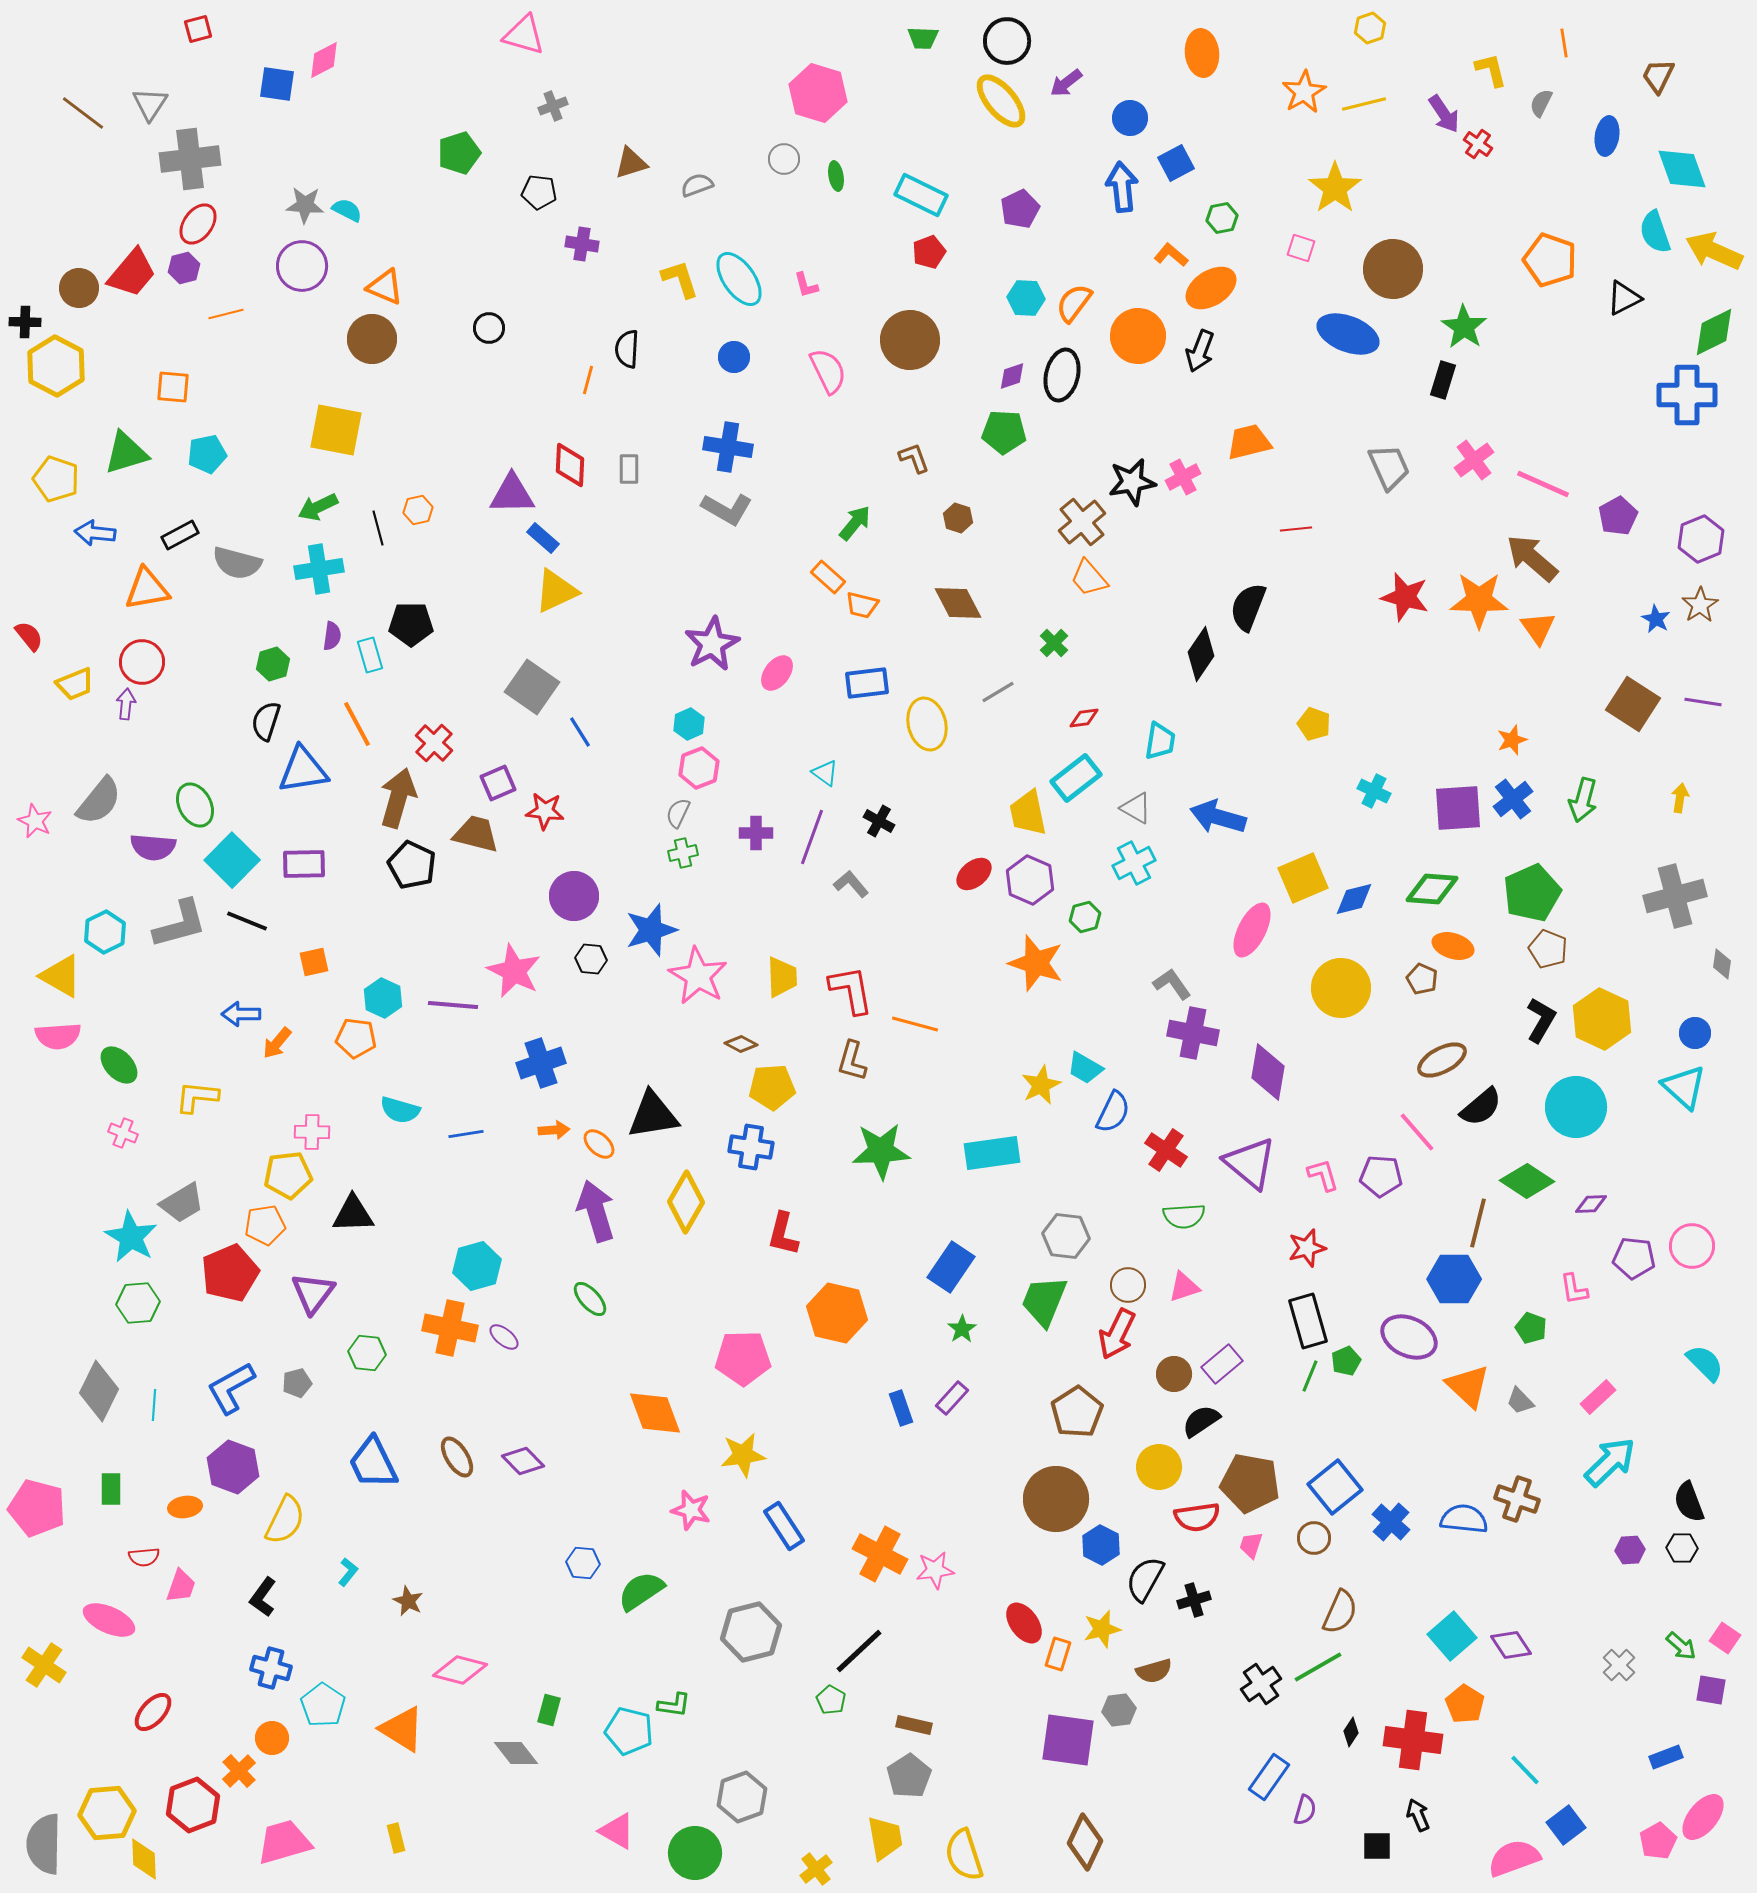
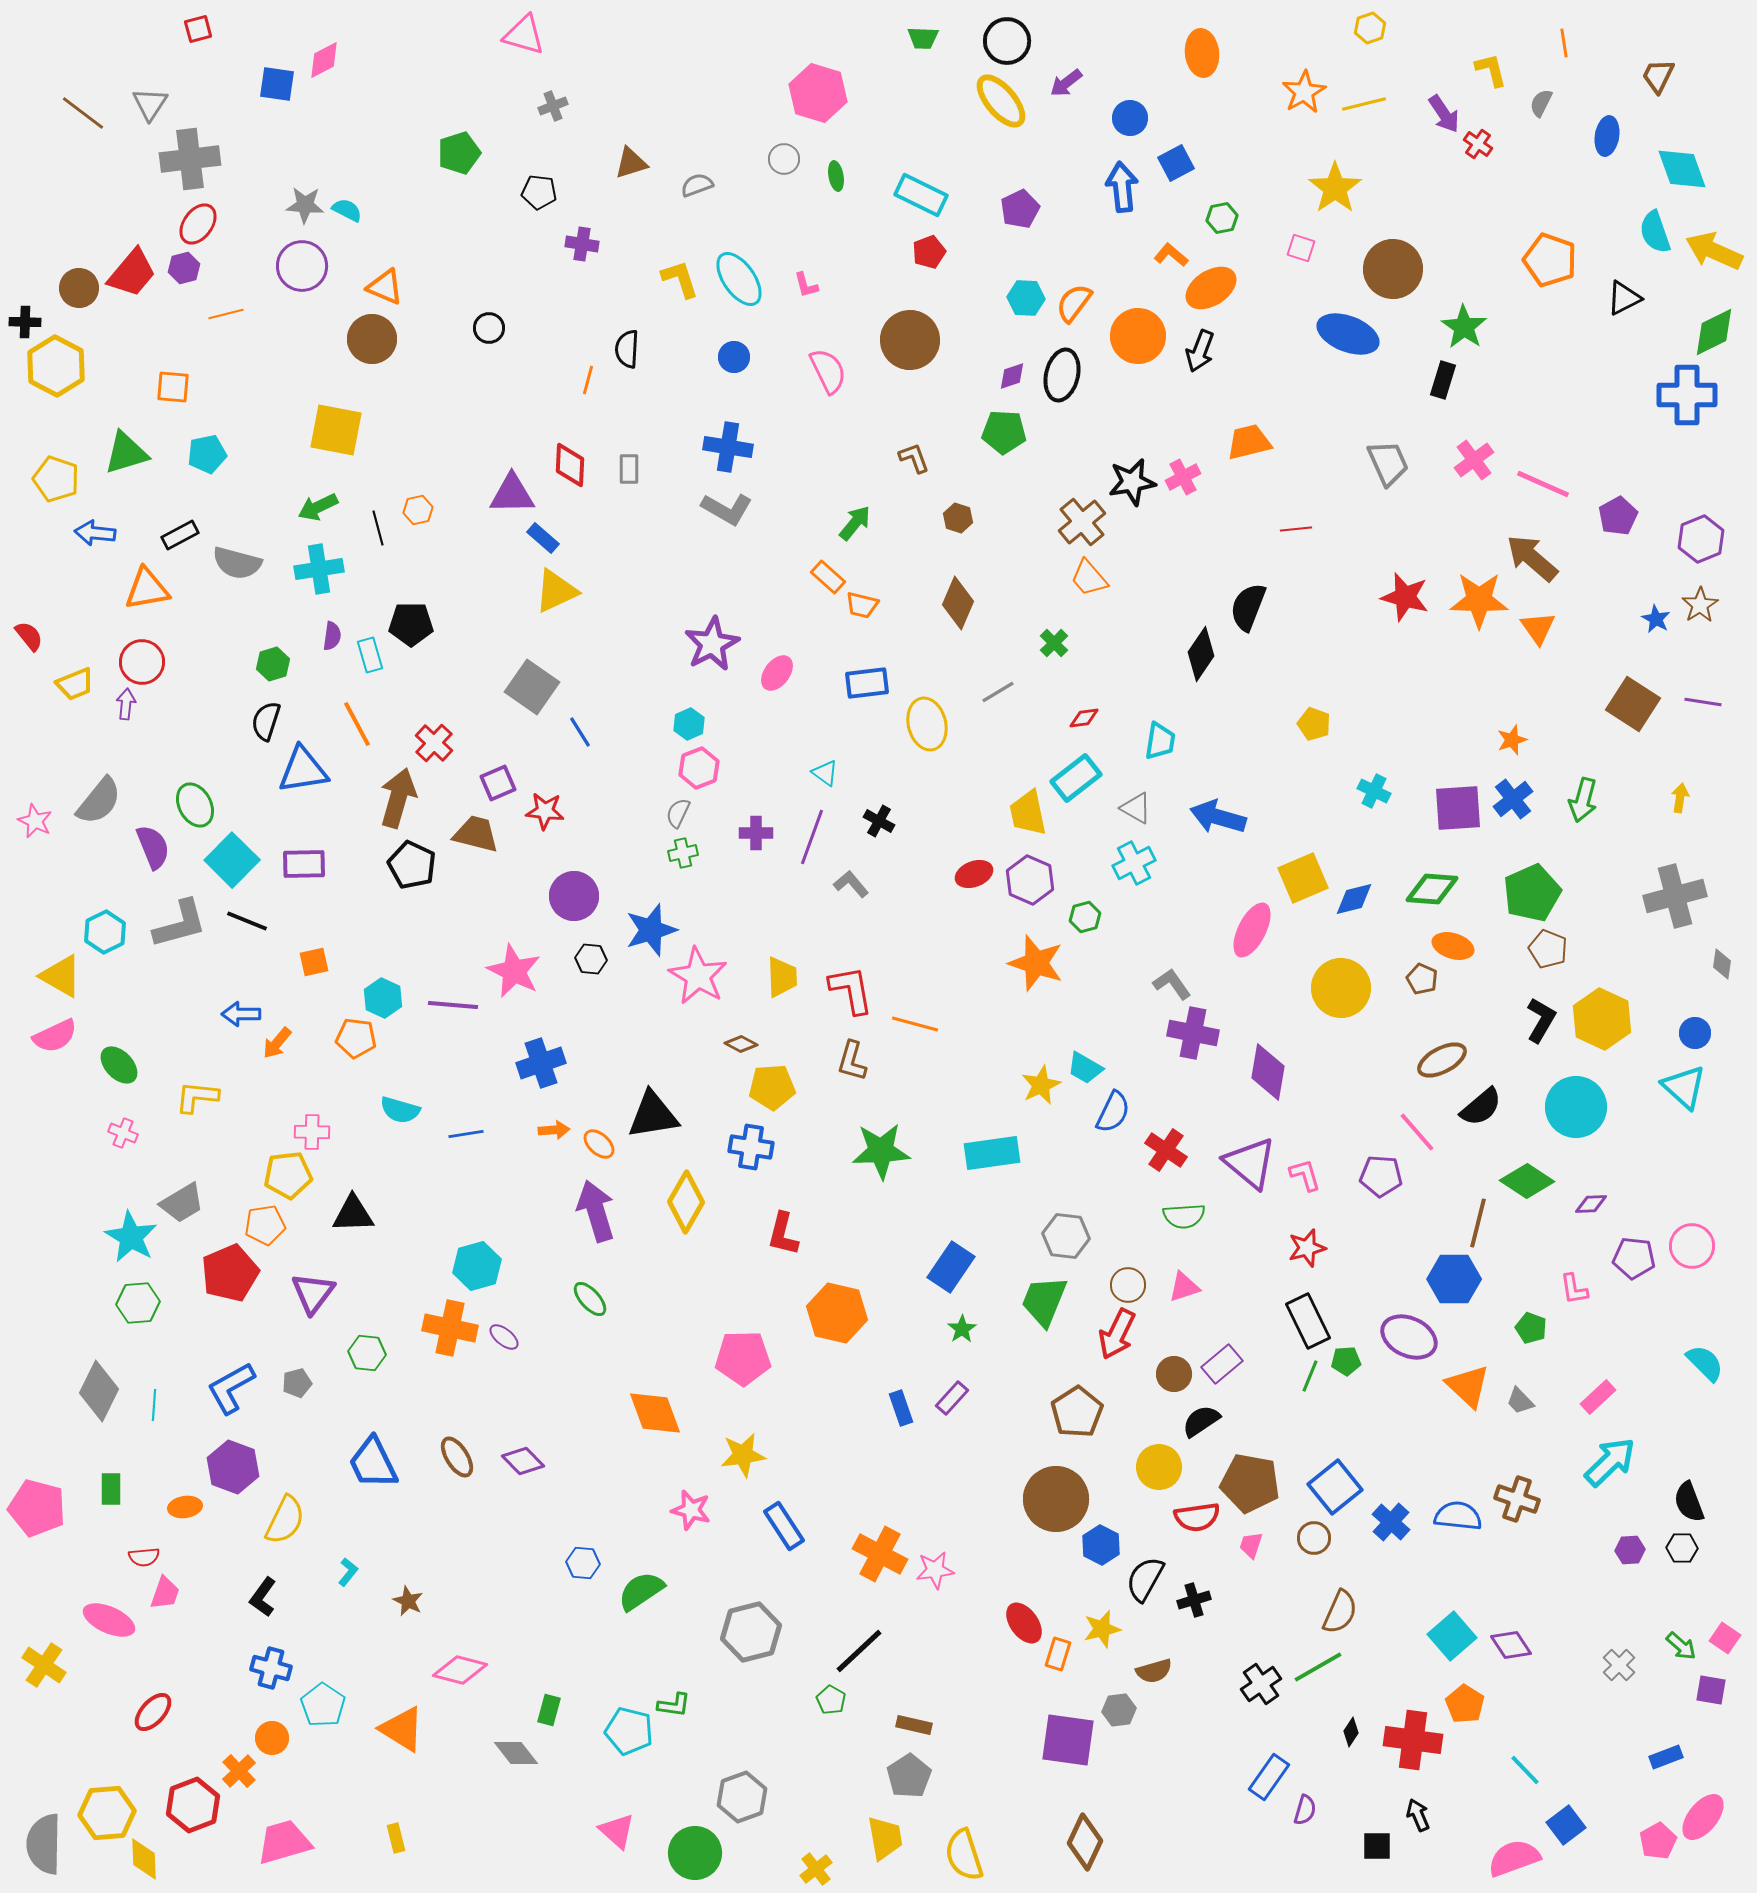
gray trapezoid at (1389, 467): moved 1 px left, 4 px up
brown diamond at (958, 603): rotated 51 degrees clockwise
purple semicircle at (153, 847): rotated 117 degrees counterclockwise
red ellipse at (974, 874): rotated 18 degrees clockwise
pink semicircle at (58, 1036): moved 3 px left; rotated 21 degrees counterclockwise
pink L-shape at (1323, 1175): moved 18 px left
black rectangle at (1308, 1321): rotated 10 degrees counterclockwise
green pentagon at (1346, 1361): rotated 20 degrees clockwise
blue semicircle at (1464, 1519): moved 6 px left, 3 px up
pink trapezoid at (181, 1586): moved 16 px left, 7 px down
pink triangle at (617, 1831): rotated 12 degrees clockwise
